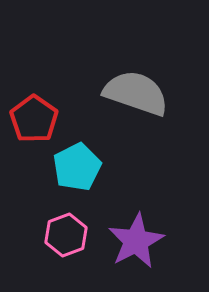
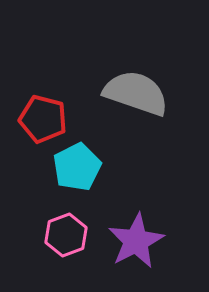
red pentagon: moved 9 px right; rotated 21 degrees counterclockwise
